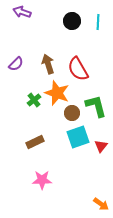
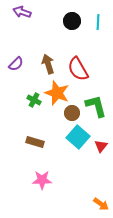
green cross: rotated 24 degrees counterclockwise
cyan square: rotated 30 degrees counterclockwise
brown rectangle: rotated 42 degrees clockwise
